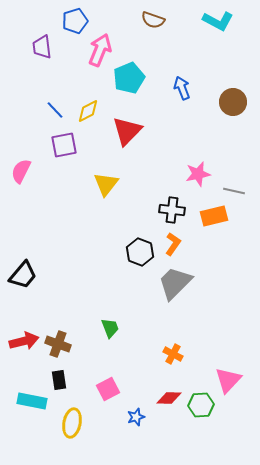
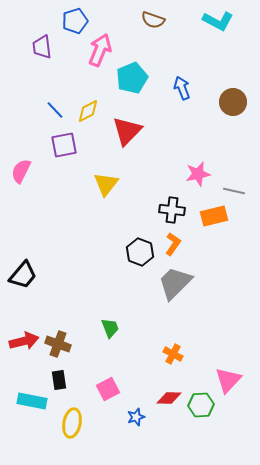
cyan pentagon: moved 3 px right
